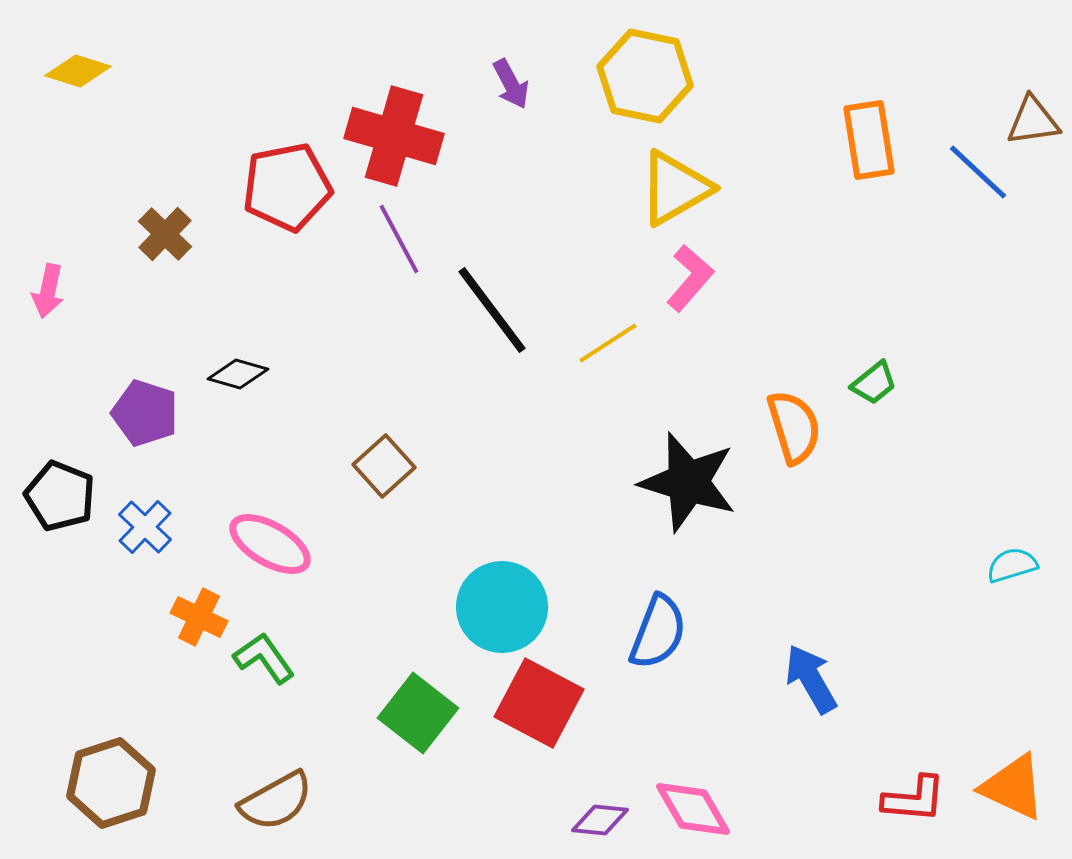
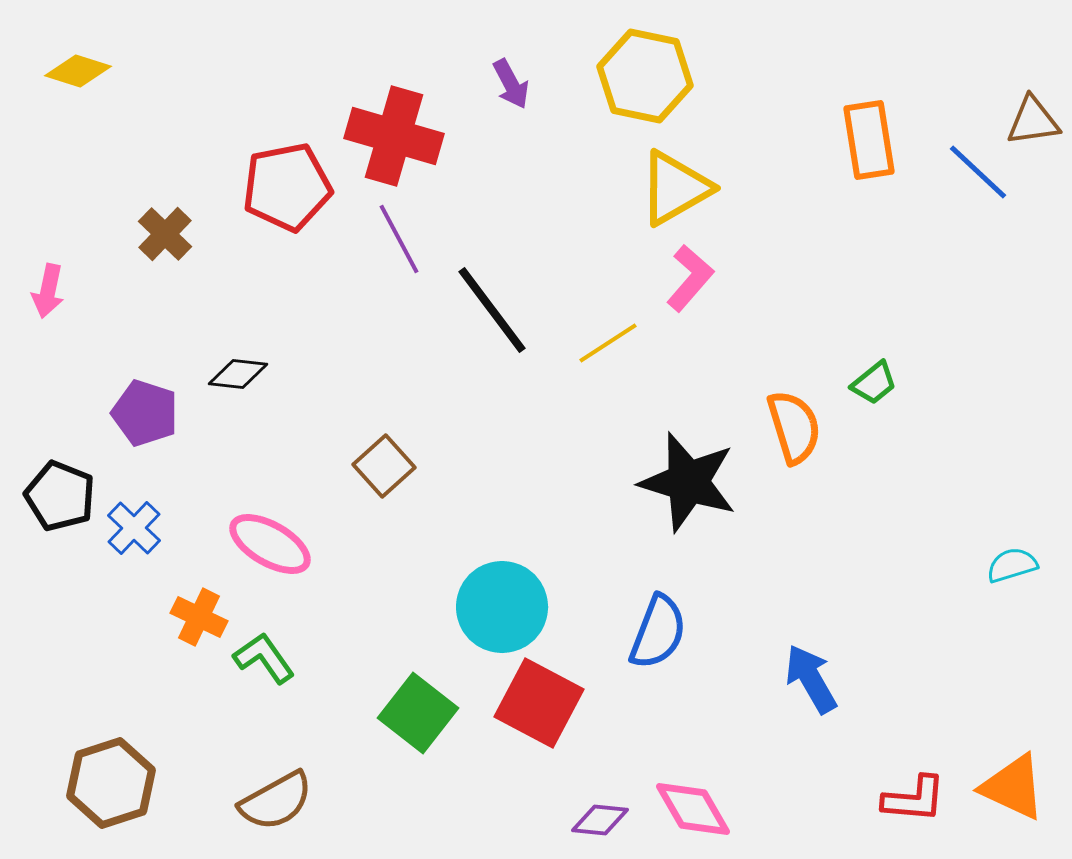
black diamond: rotated 10 degrees counterclockwise
blue cross: moved 11 px left, 1 px down
